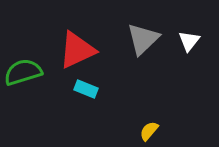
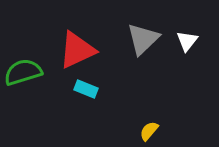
white triangle: moved 2 px left
